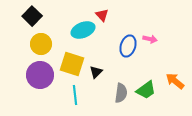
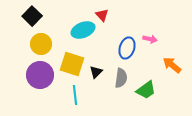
blue ellipse: moved 1 px left, 2 px down
orange arrow: moved 3 px left, 16 px up
gray semicircle: moved 15 px up
